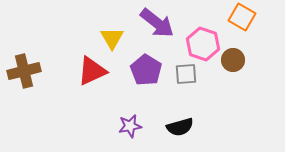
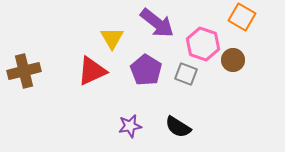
gray square: rotated 25 degrees clockwise
black semicircle: moved 2 px left; rotated 48 degrees clockwise
